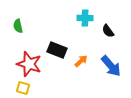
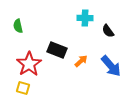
red star: rotated 20 degrees clockwise
